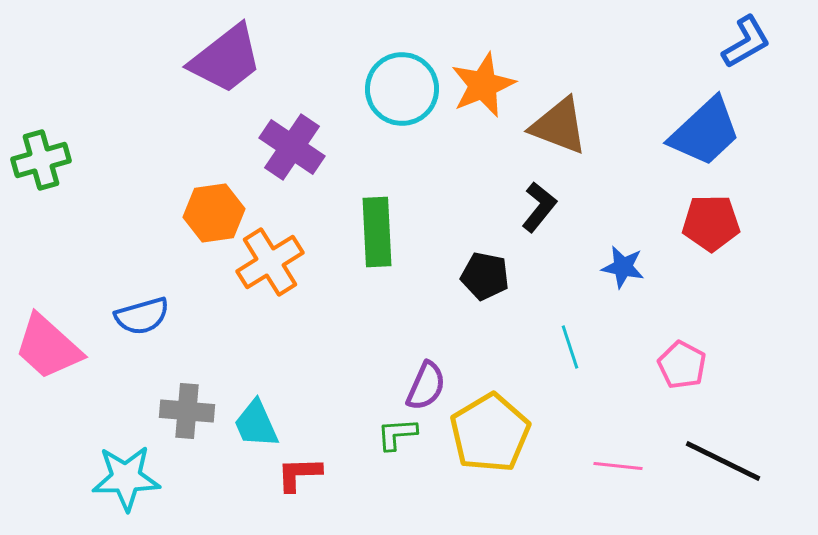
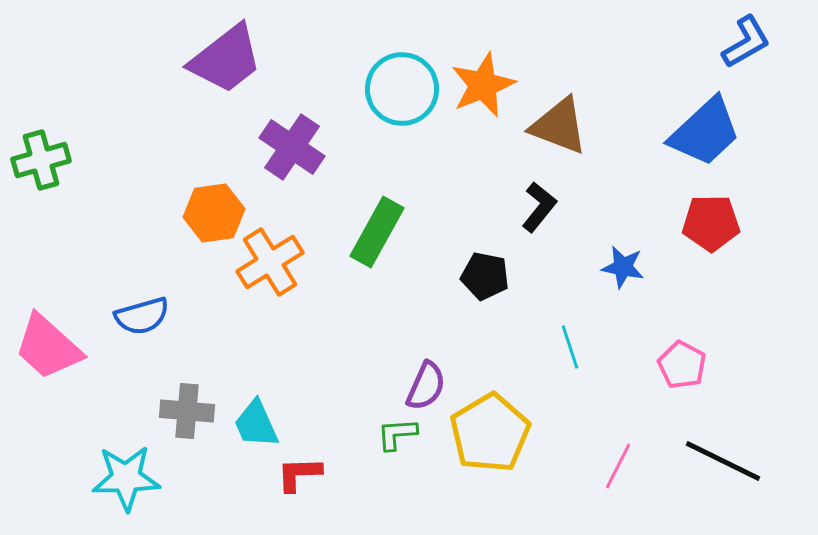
green rectangle: rotated 32 degrees clockwise
pink line: rotated 69 degrees counterclockwise
